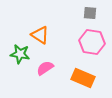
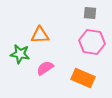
orange triangle: rotated 36 degrees counterclockwise
